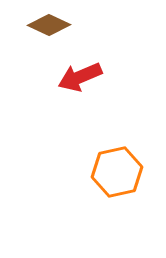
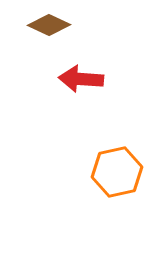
red arrow: moved 1 px right, 2 px down; rotated 27 degrees clockwise
